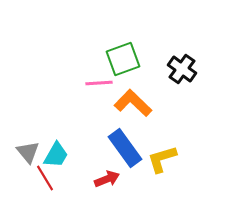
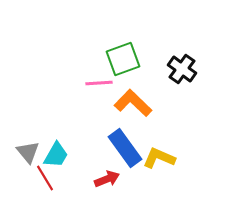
yellow L-shape: moved 3 px left, 1 px up; rotated 40 degrees clockwise
